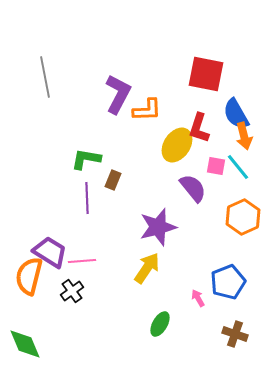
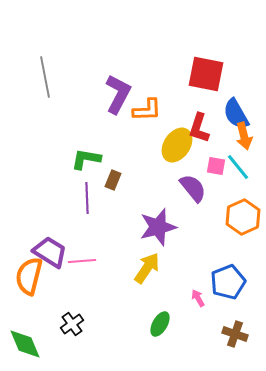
black cross: moved 33 px down
